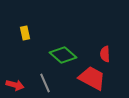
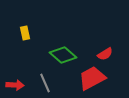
red semicircle: rotated 119 degrees counterclockwise
red trapezoid: rotated 56 degrees counterclockwise
red arrow: rotated 12 degrees counterclockwise
